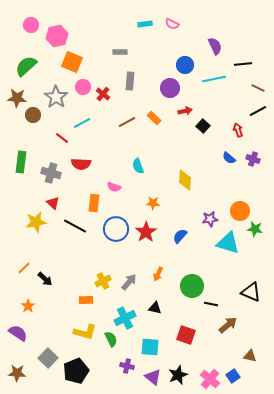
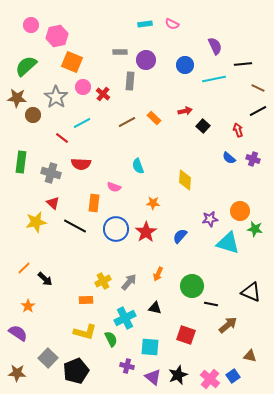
purple circle at (170, 88): moved 24 px left, 28 px up
